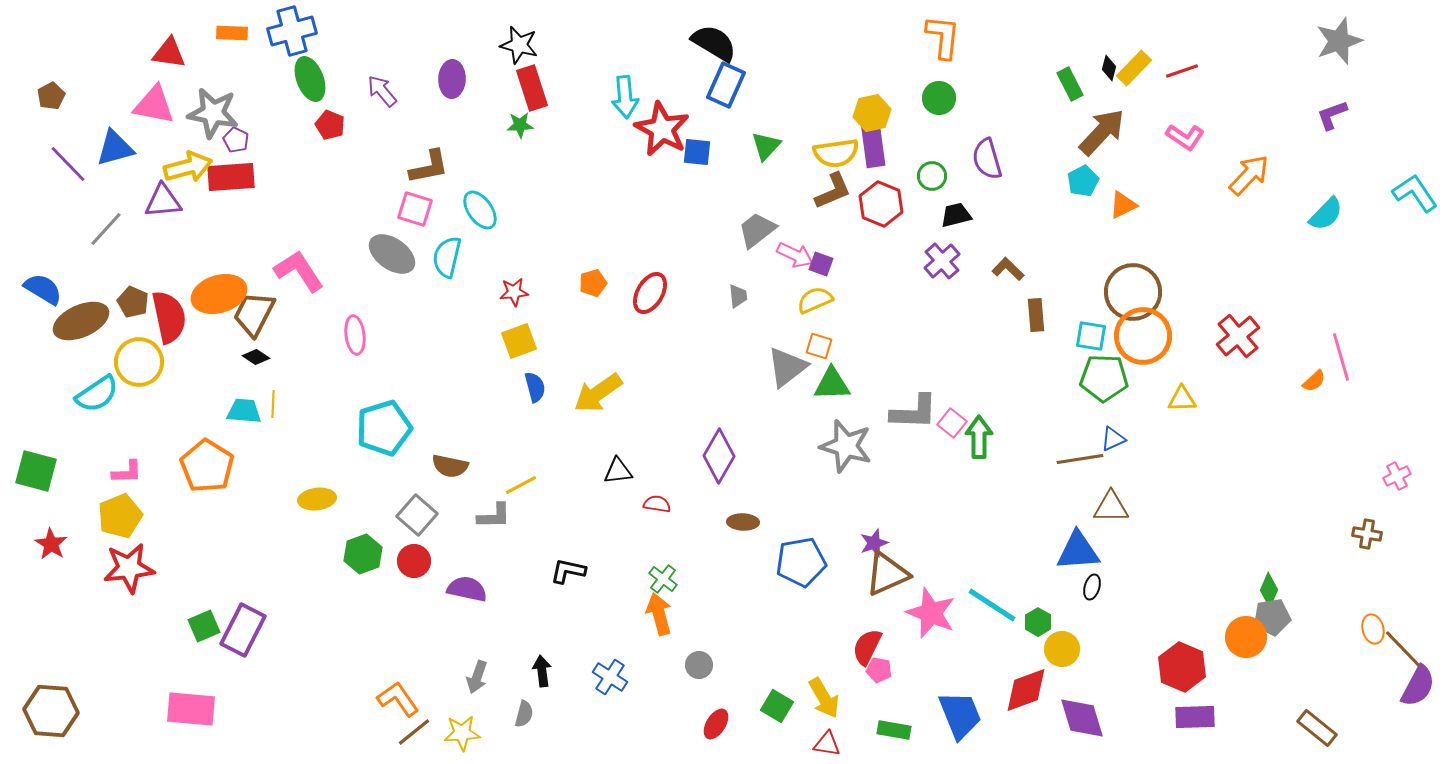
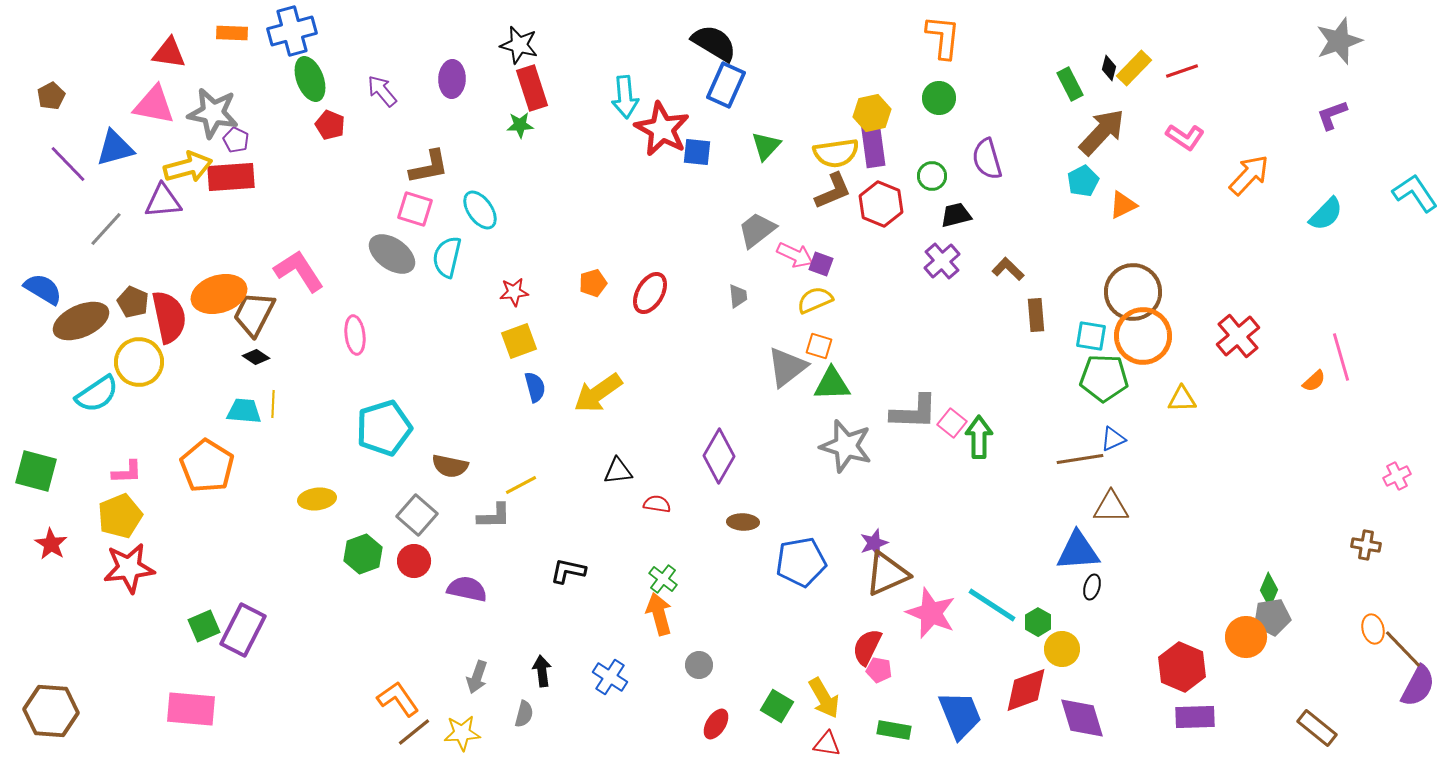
brown cross at (1367, 534): moved 1 px left, 11 px down
